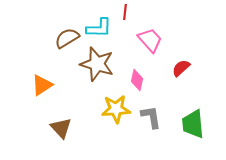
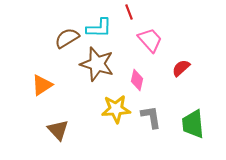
red line: moved 4 px right; rotated 28 degrees counterclockwise
brown triangle: moved 3 px left, 2 px down
